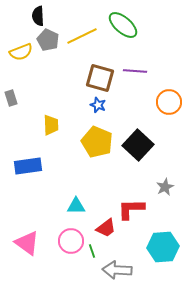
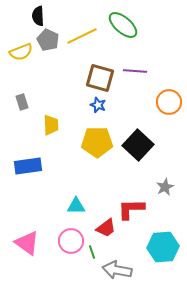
gray rectangle: moved 11 px right, 4 px down
yellow pentagon: rotated 24 degrees counterclockwise
green line: moved 1 px down
gray arrow: rotated 8 degrees clockwise
